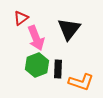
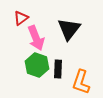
green hexagon: rotated 20 degrees counterclockwise
orange L-shape: rotated 90 degrees clockwise
